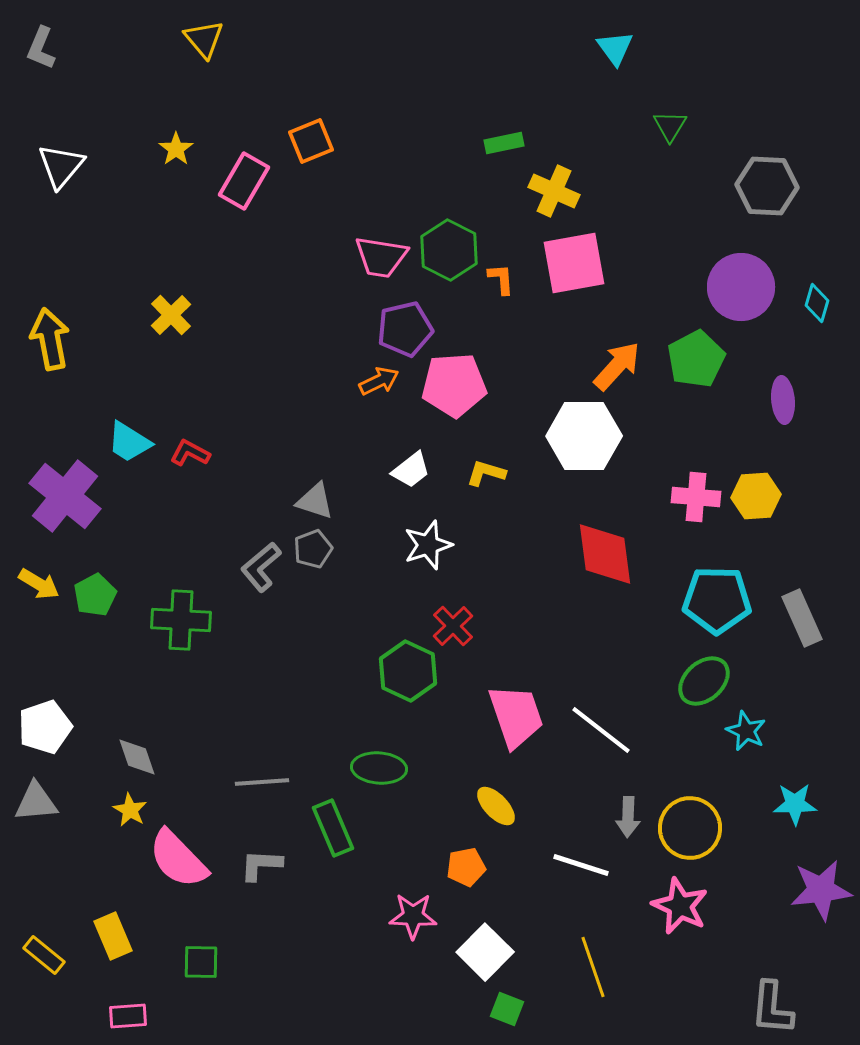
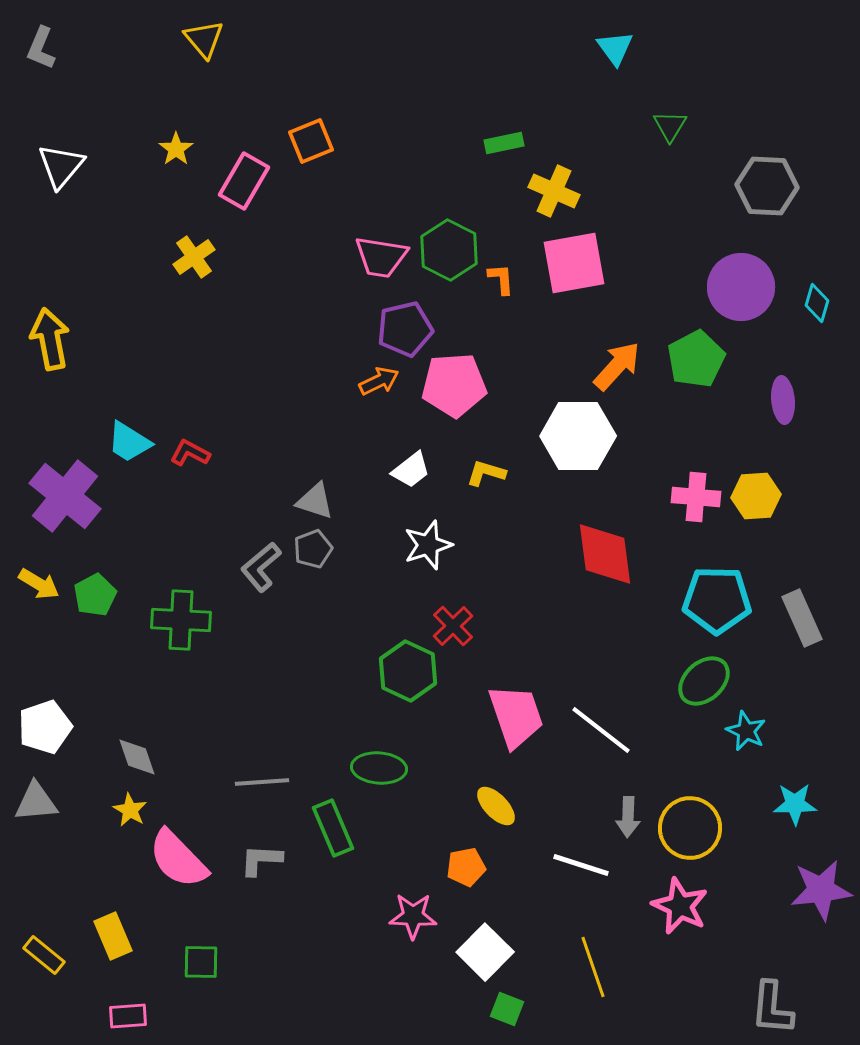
yellow cross at (171, 315): moved 23 px right, 58 px up; rotated 9 degrees clockwise
white hexagon at (584, 436): moved 6 px left
gray L-shape at (261, 865): moved 5 px up
